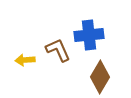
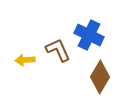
blue cross: rotated 32 degrees clockwise
